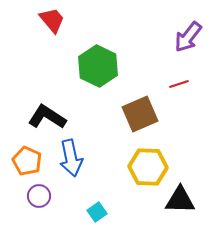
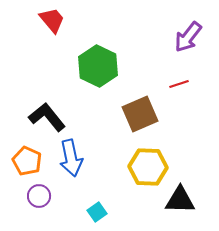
black L-shape: rotated 18 degrees clockwise
